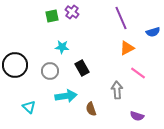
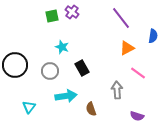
purple line: rotated 15 degrees counterclockwise
blue semicircle: moved 4 px down; rotated 64 degrees counterclockwise
cyan star: rotated 16 degrees clockwise
cyan triangle: rotated 24 degrees clockwise
